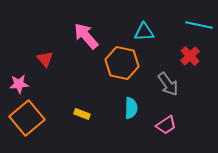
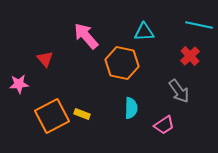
gray arrow: moved 11 px right, 7 px down
orange square: moved 25 px right, 2 px up; rotated 12 degrees clockwise
pink trapezoid: moved 2 px left
